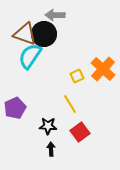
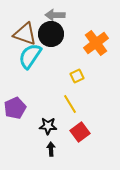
black circle: moved 7 px right
orange cross: moved 7 px left, 26 px up; rotated 10 degrees clockwise
